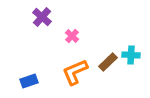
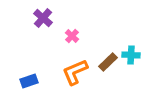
purple cross: moved 1 px right, 1 px down
